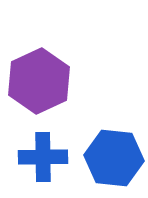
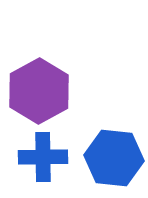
purple hexagon: moved 10 px down; rotated 4 degrees counterclockwise
